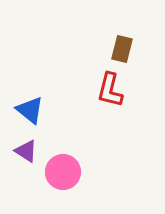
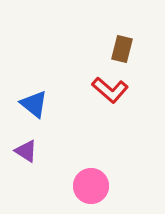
red L-shape: rotated 63 degrees counterclockwise
blue triangle: moved 4 px right, 6 px up
pink circle: moved 28 px right, 14 px down
